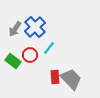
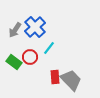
gray arrow: moved 1 px down
red circle: moved 2 px down
green rectangle: moved 1 px right, 1 px down
gray trapezoid: moved 1 px down
